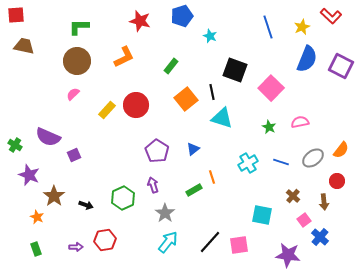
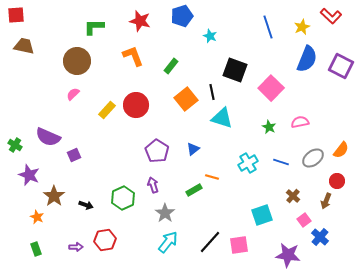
green L-shape at (79, 27): moved 15 px right
orange L-shape at (124, 57): moved 9 px right, 1 px up; rotated 85 degrees counterclockwise
orange line at (212, 177): rotated 56 degrees counterclockwise
brown arrow at (324, 202): moved 2 px right, 1 px up; rotated 28 degrees clockwise
cyan square at (262, 215): rotated 30 degrees counterclockwise
